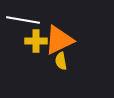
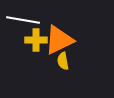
yellow cross: moved 1 px up
yellow semicircle: moved 2 px right
